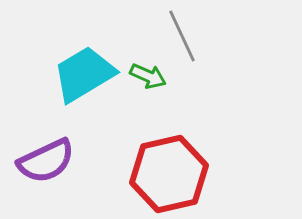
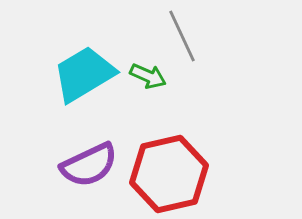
purple semicircle: moved 43 px right, 4 px down
